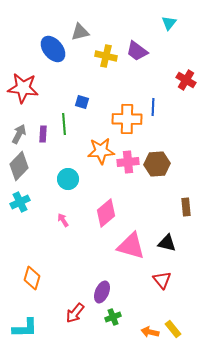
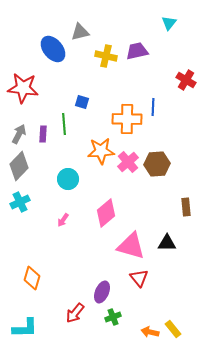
purple trapezoid: rotated 130 degrees clockwise
pink cross: rotated 35 degrees counterclockwise
pink arrow: rotated 112 degrees counterclockwise
black triangle: rotated 12 degrees counterclockwise
red triangle: moved 23 px left, 2 px up
